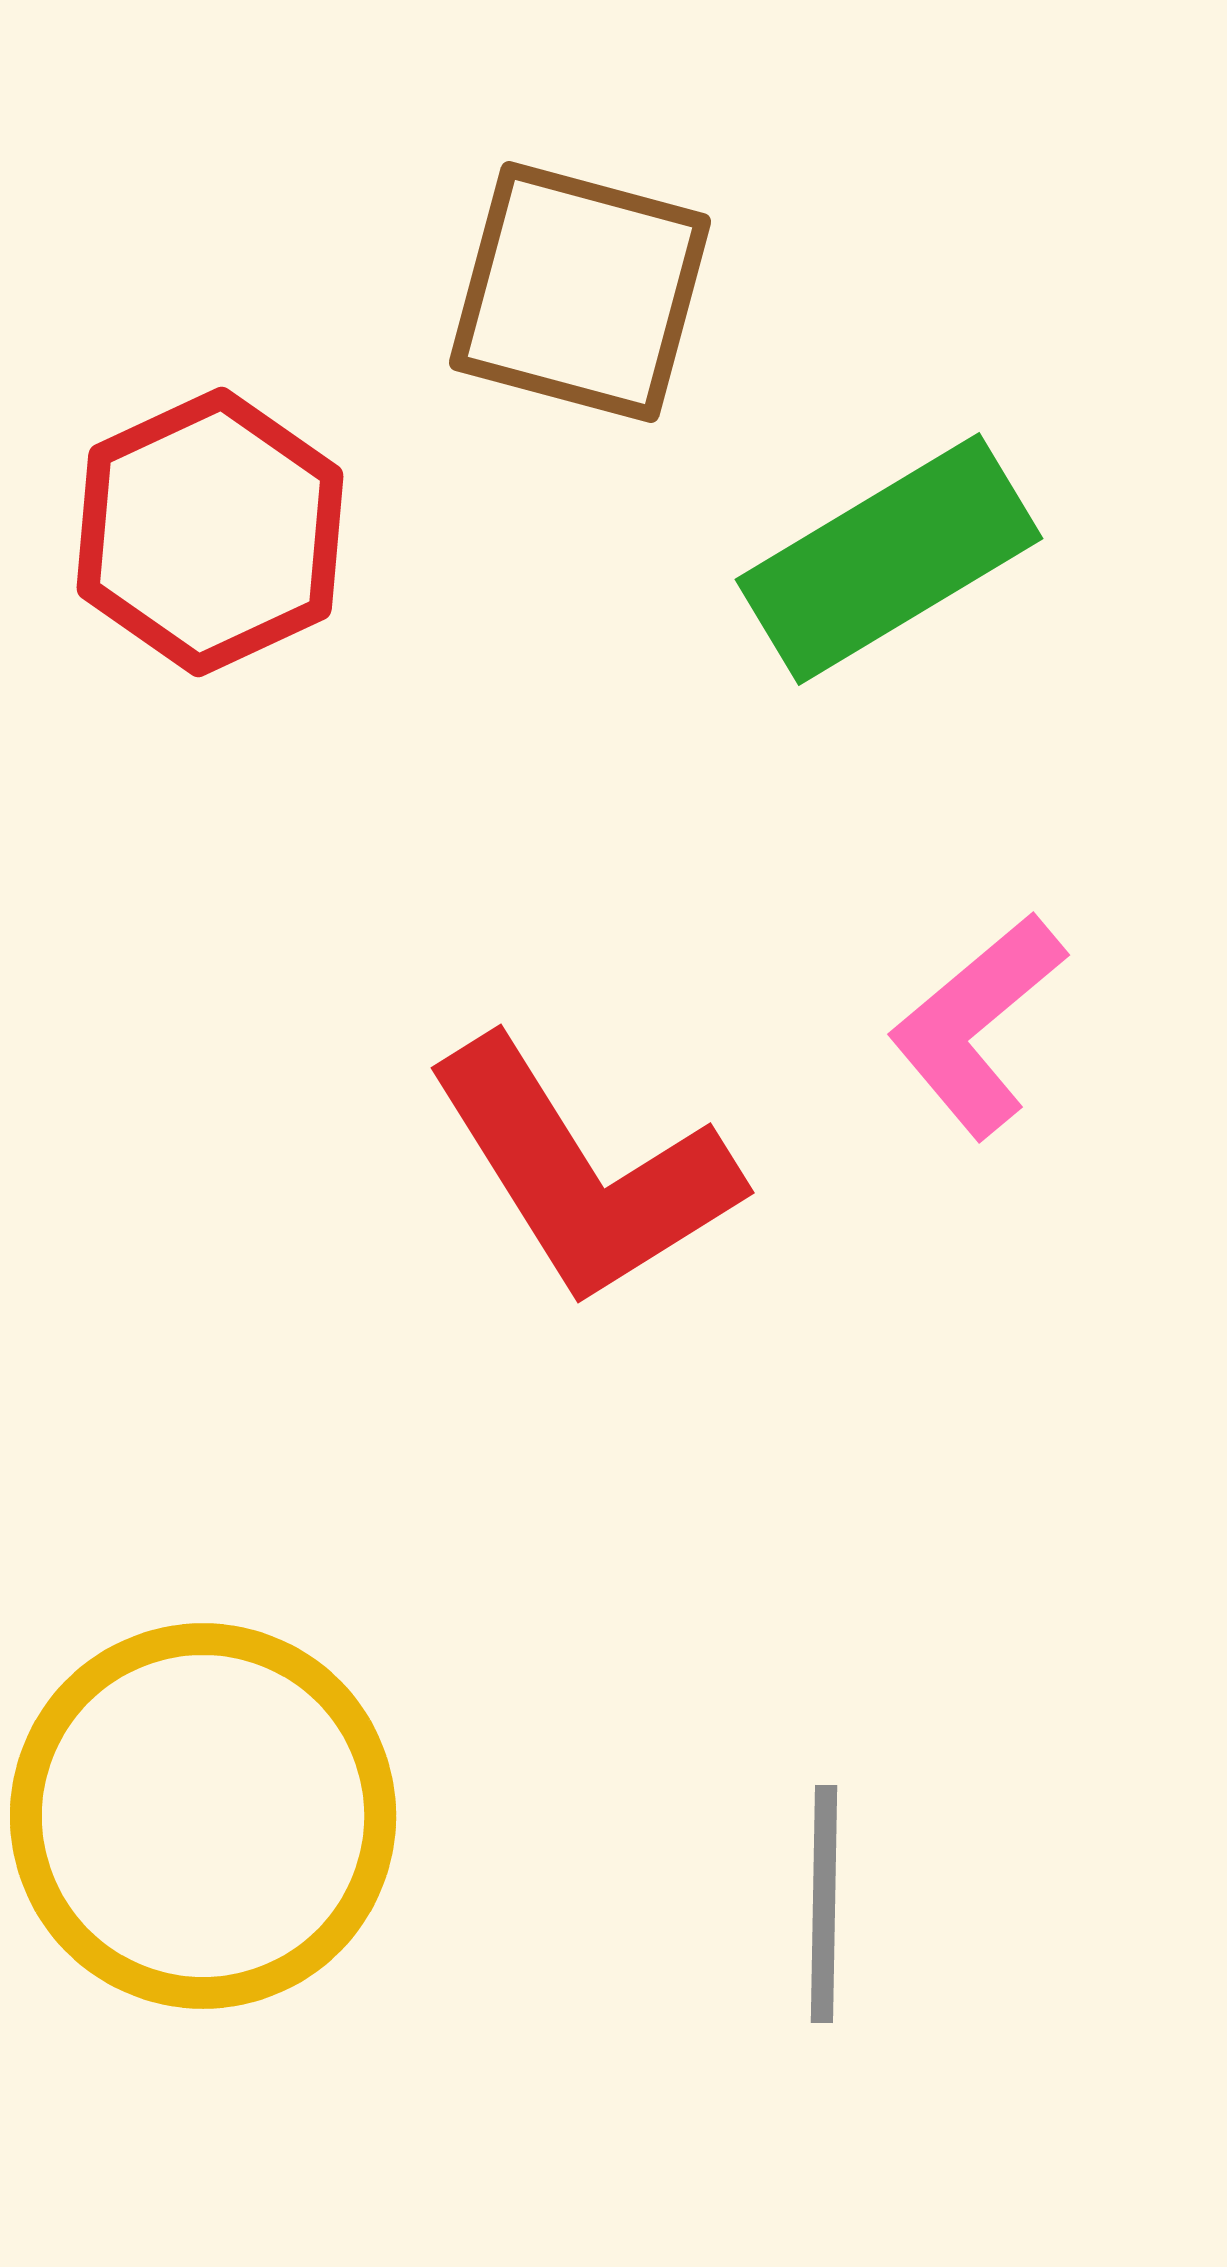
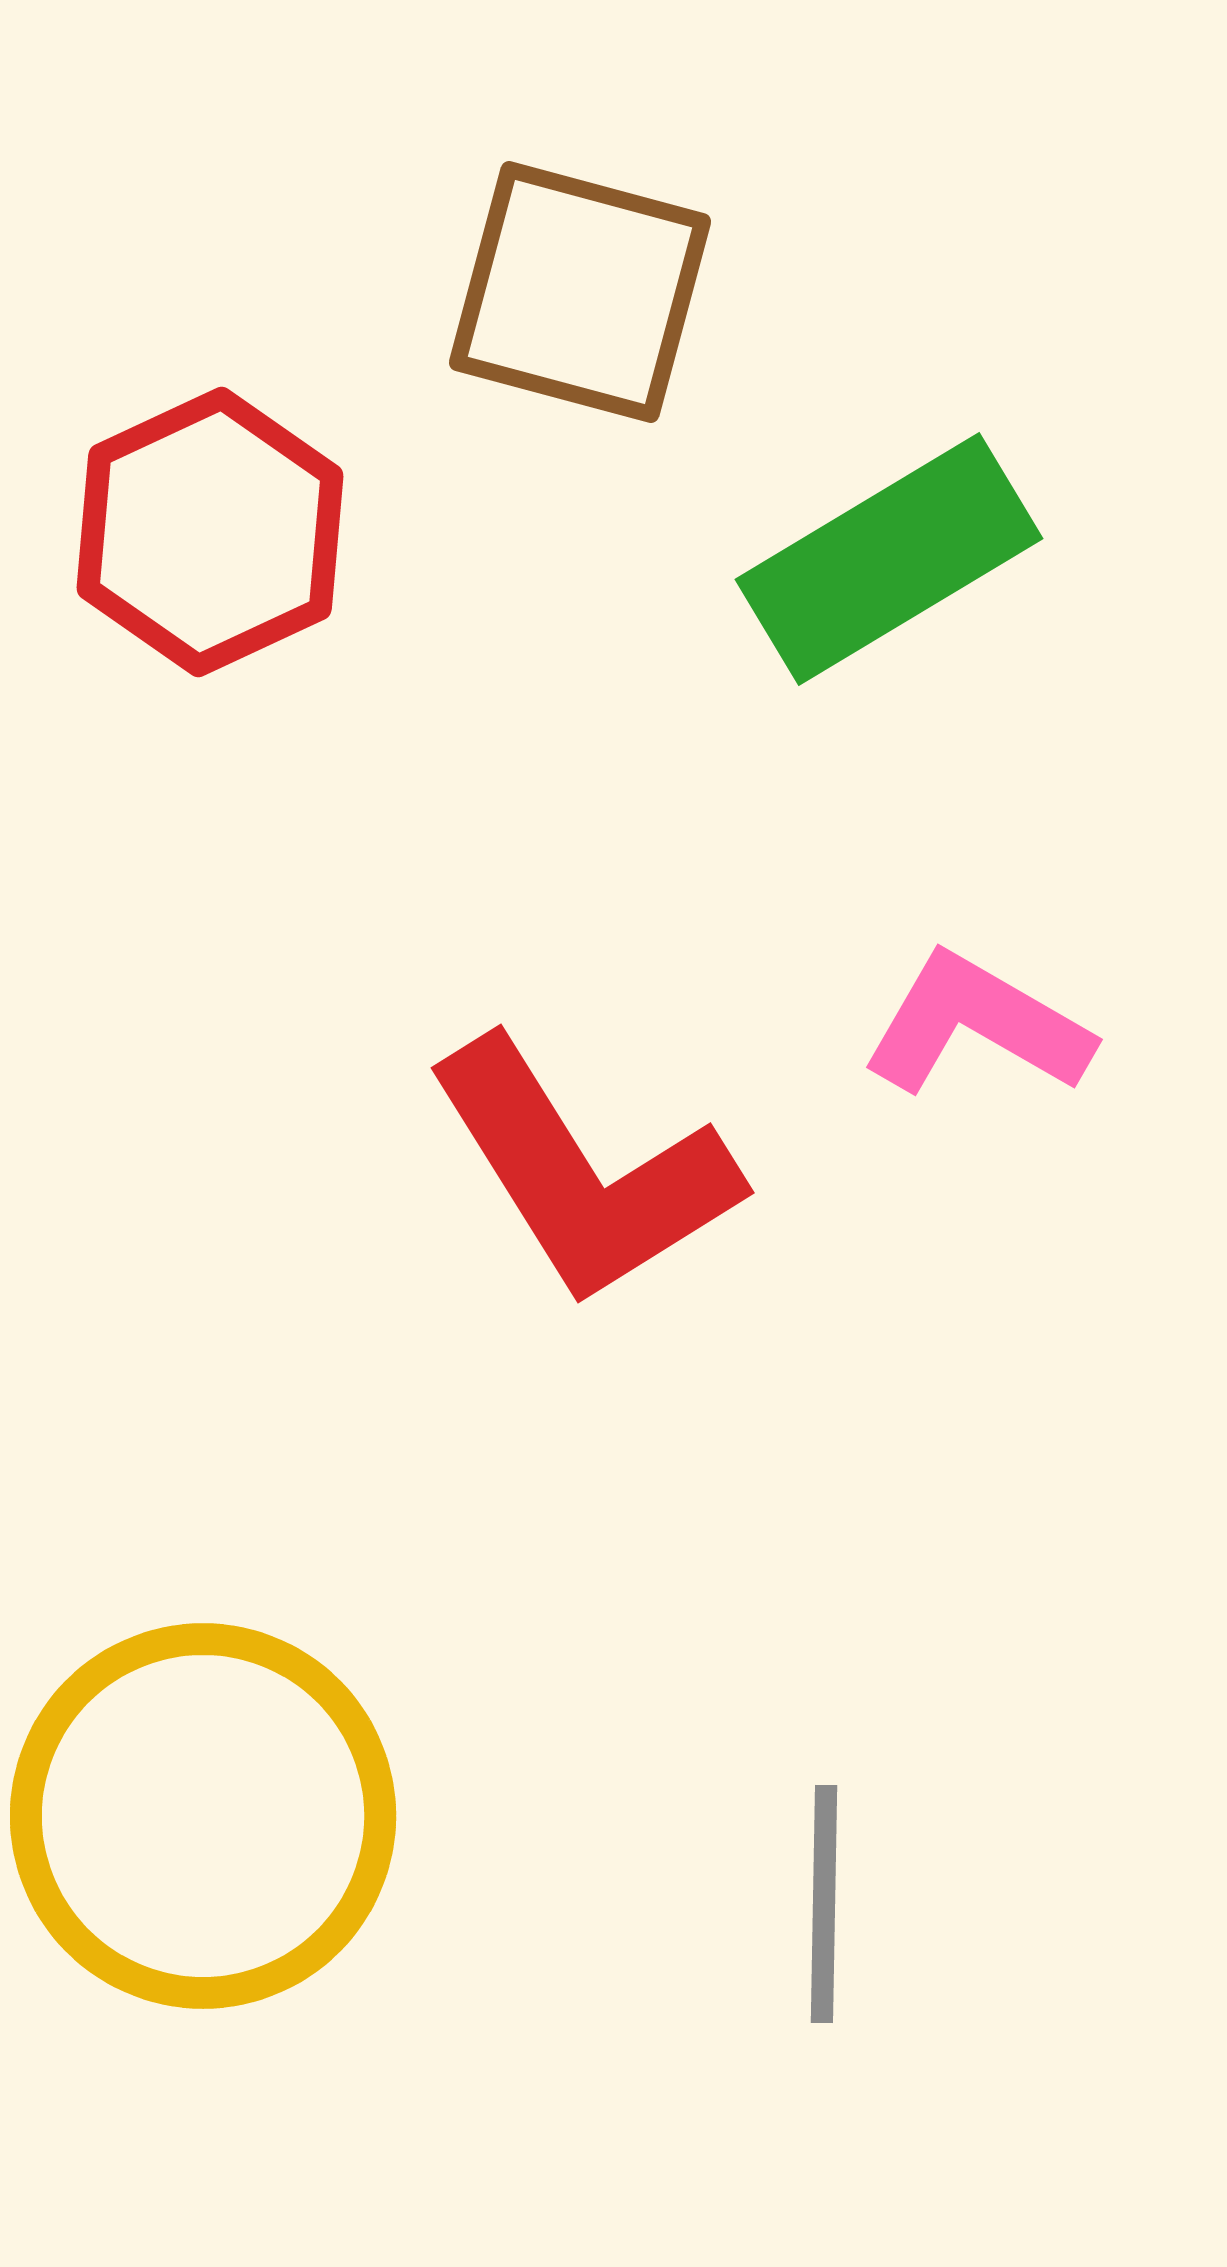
pink L-shape: rotated 70 degrees clockwise
